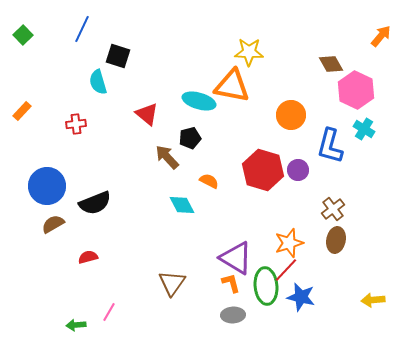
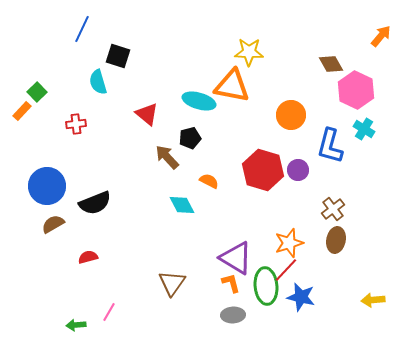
green square: moved 14 px right, 57 px down
